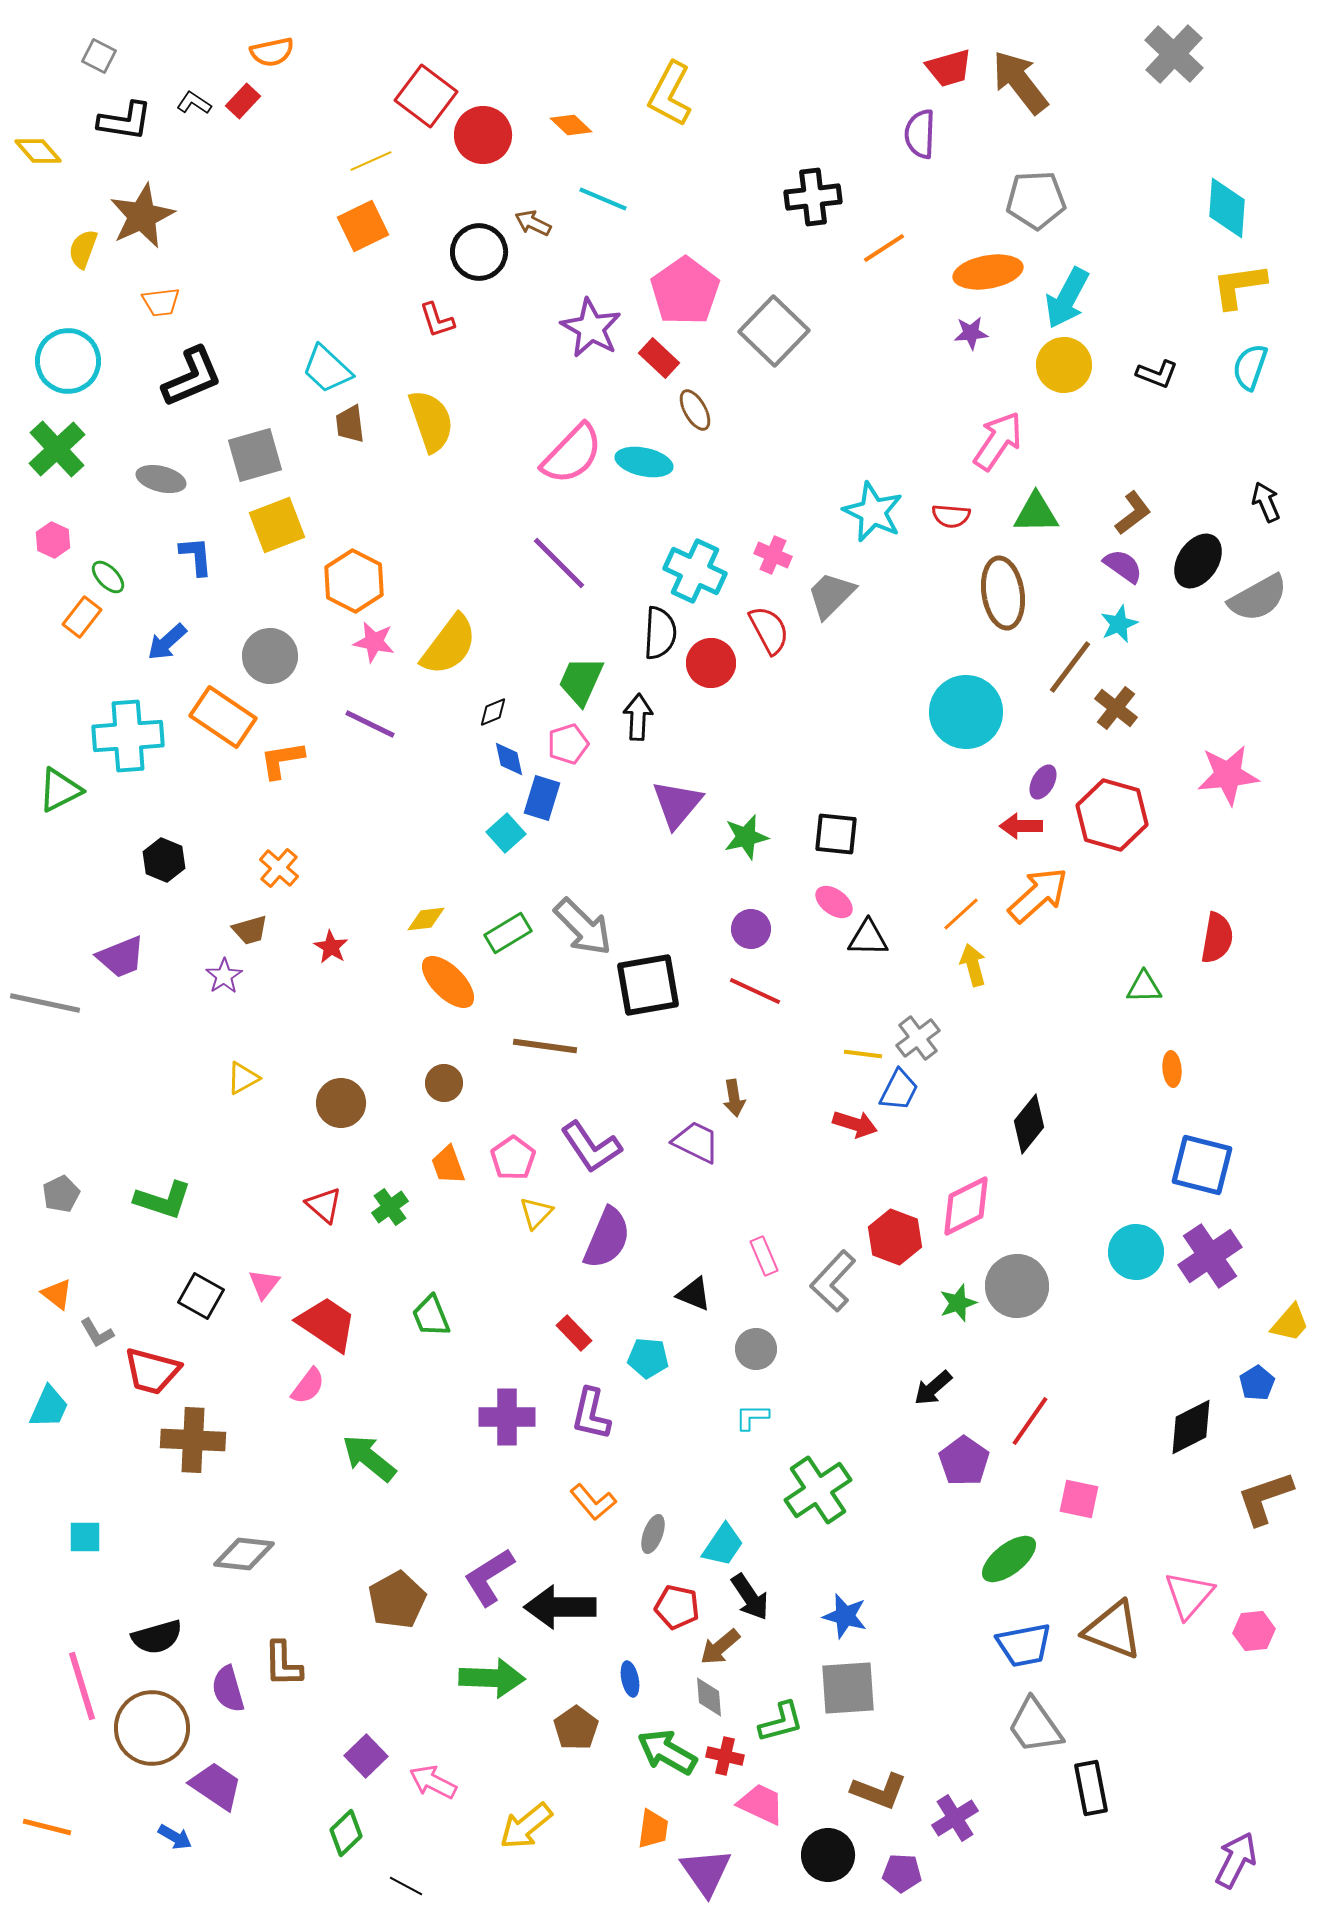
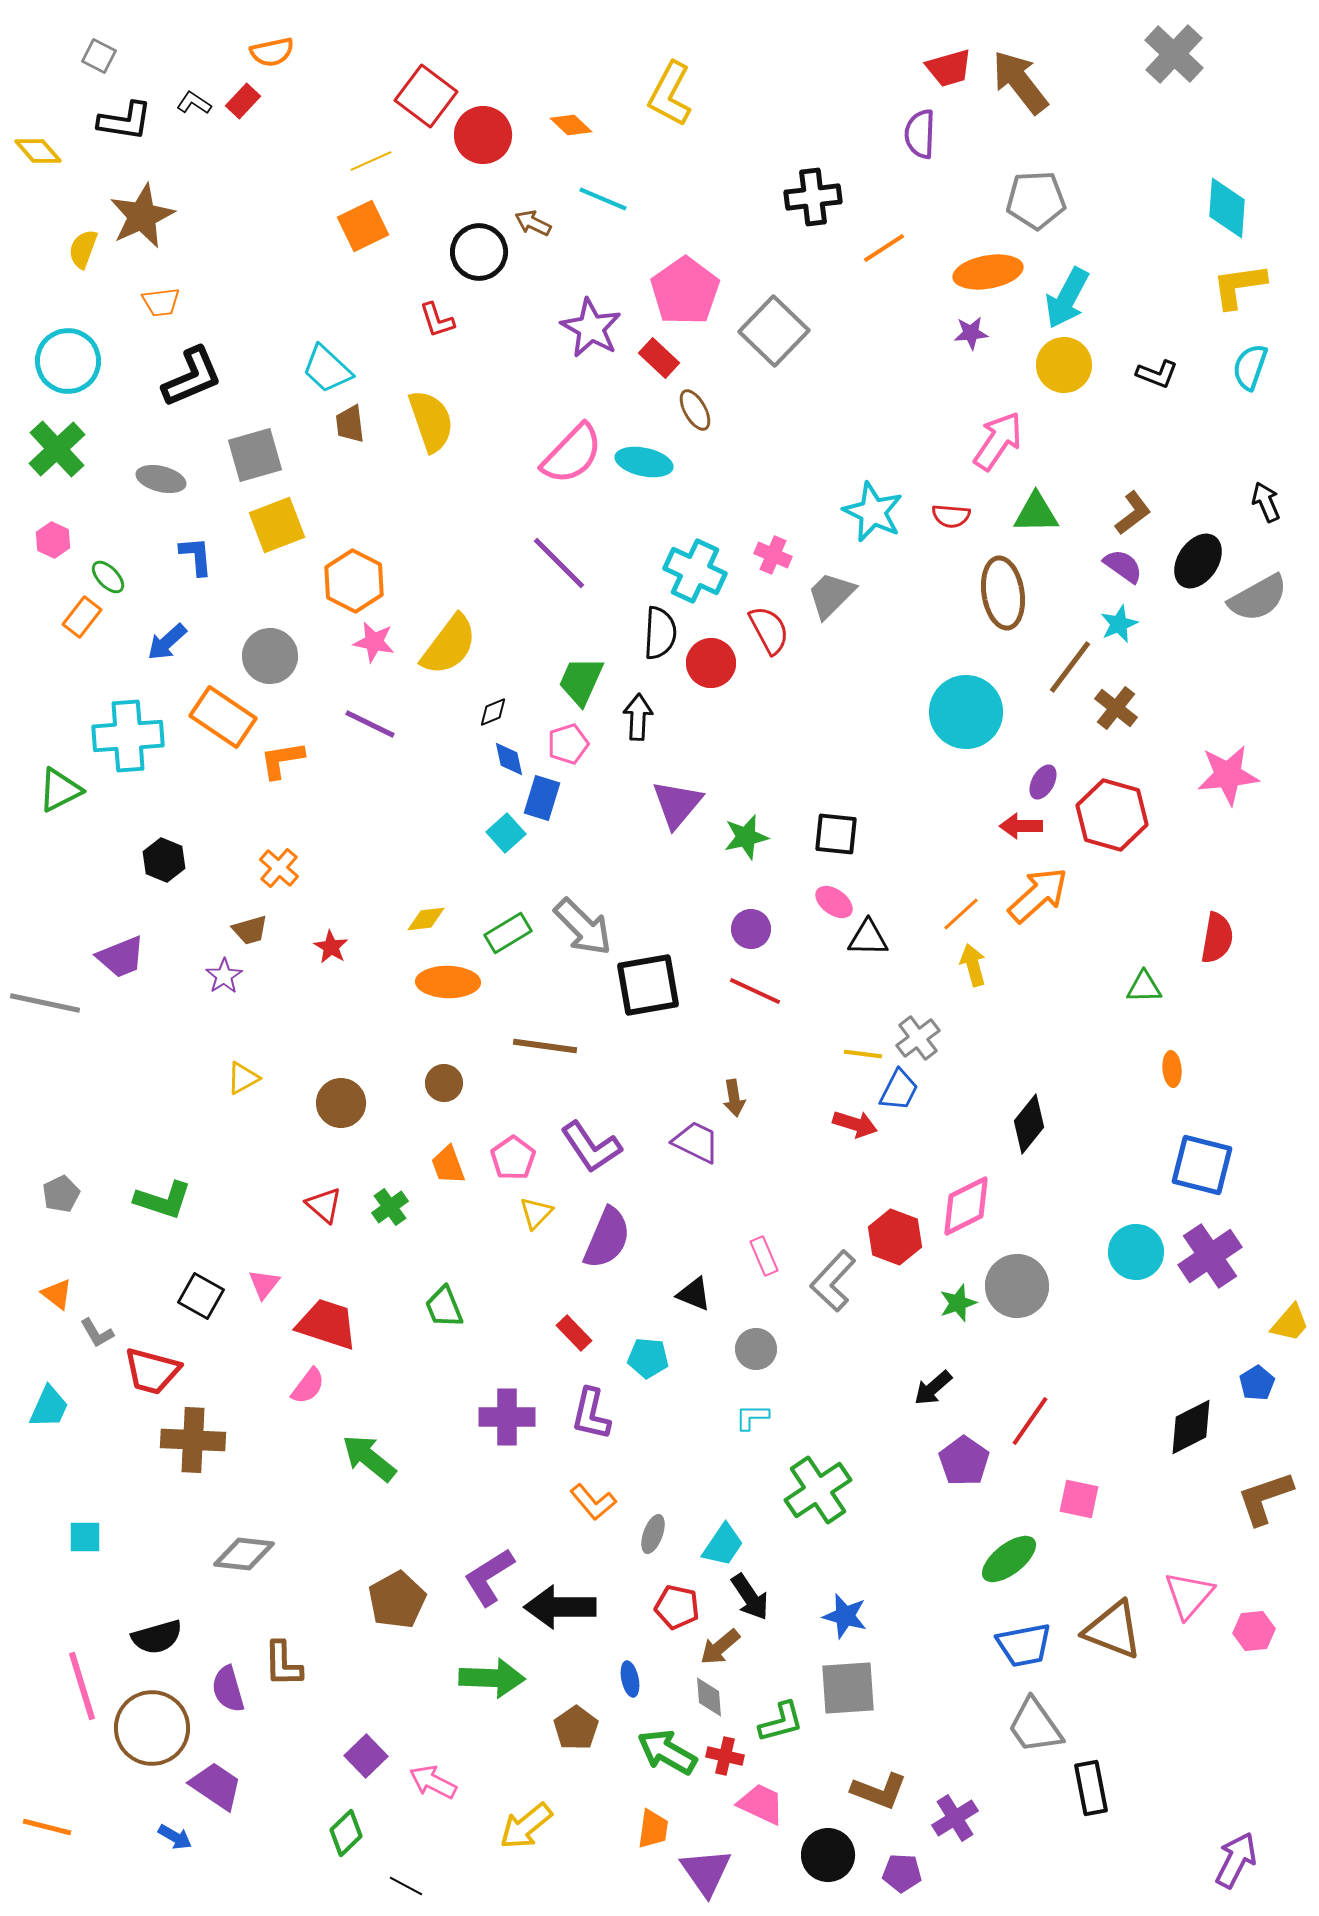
orange ellipse at (448, 982): rotated 44 degrees counterclockwise
green trapezoid at (431, 1316): moved 13 px right, 9 px up
red trapezoid at (327, 1324): rotated 16 degrees counterclockwise
